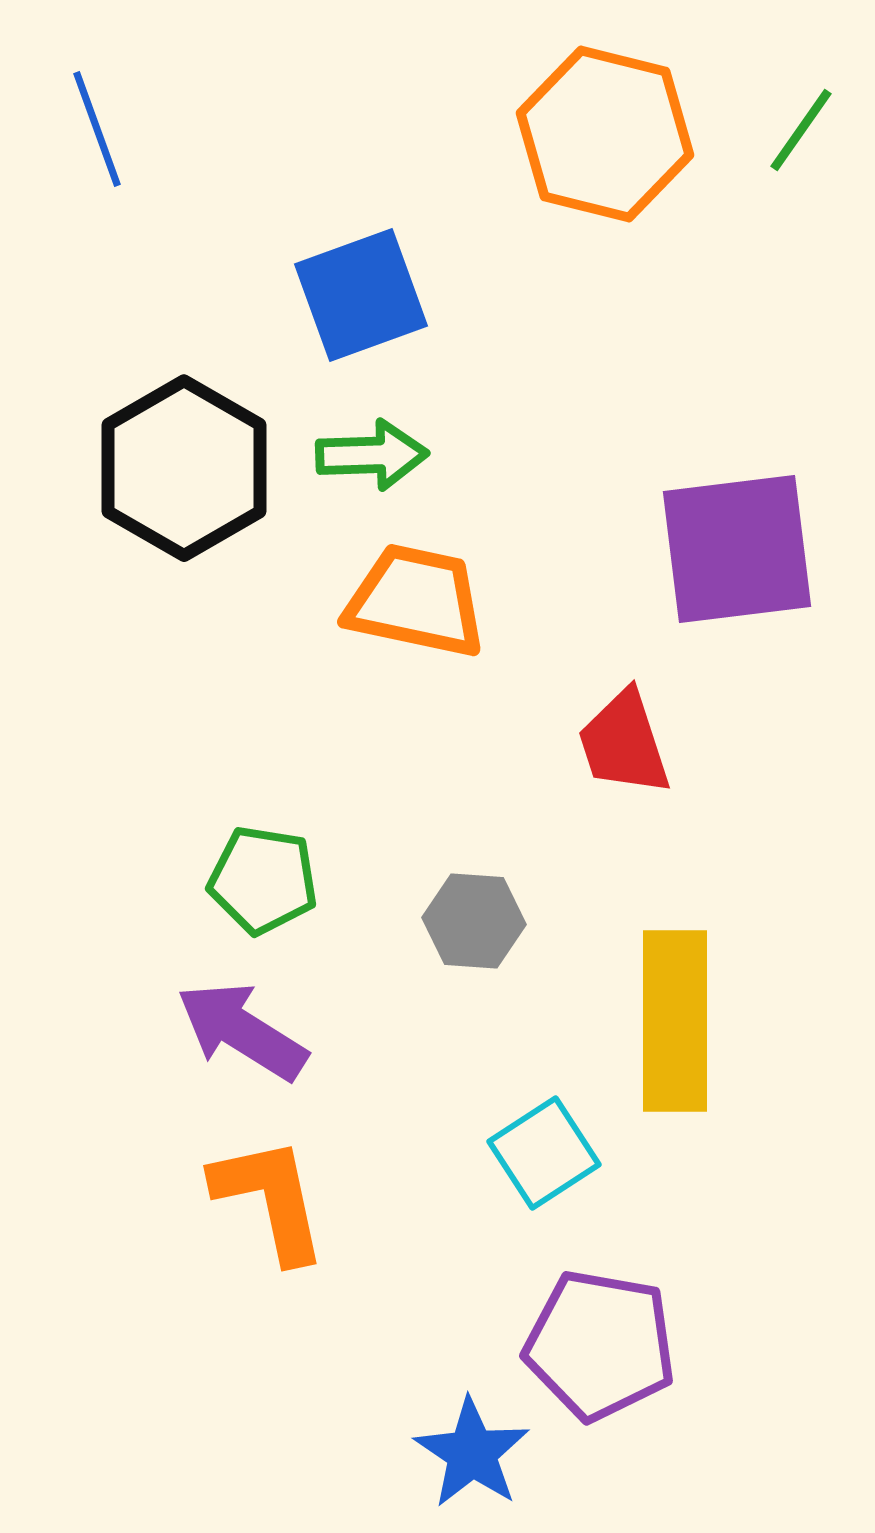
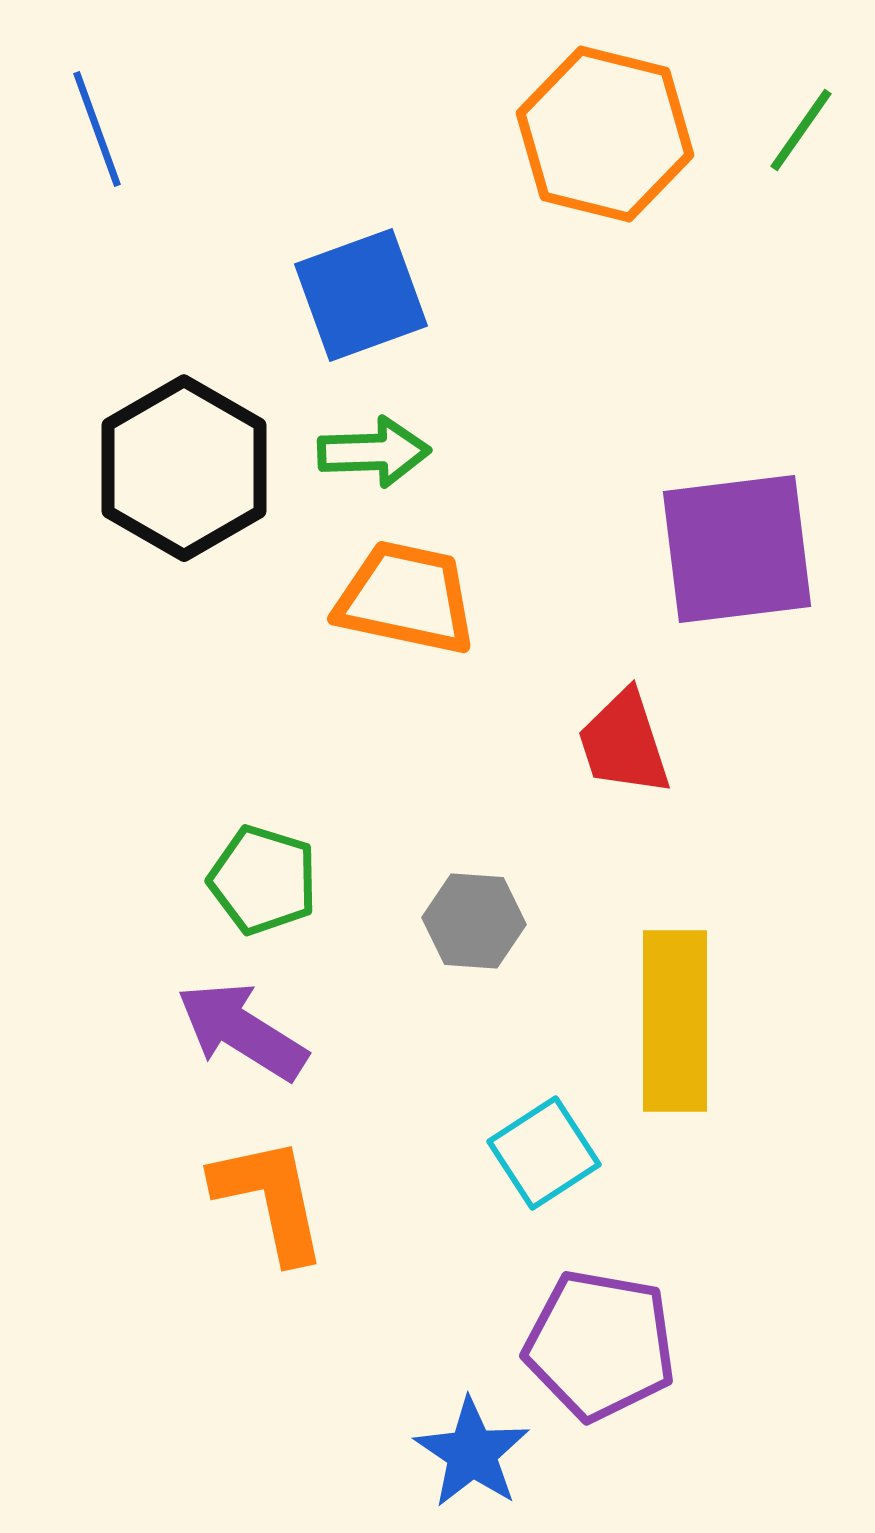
green arrow: moved 2 px right, 3 px up
orange trapezoid: moved 10 px left, 3 px up
green pentagon: rotated 8 degrees clockwise
